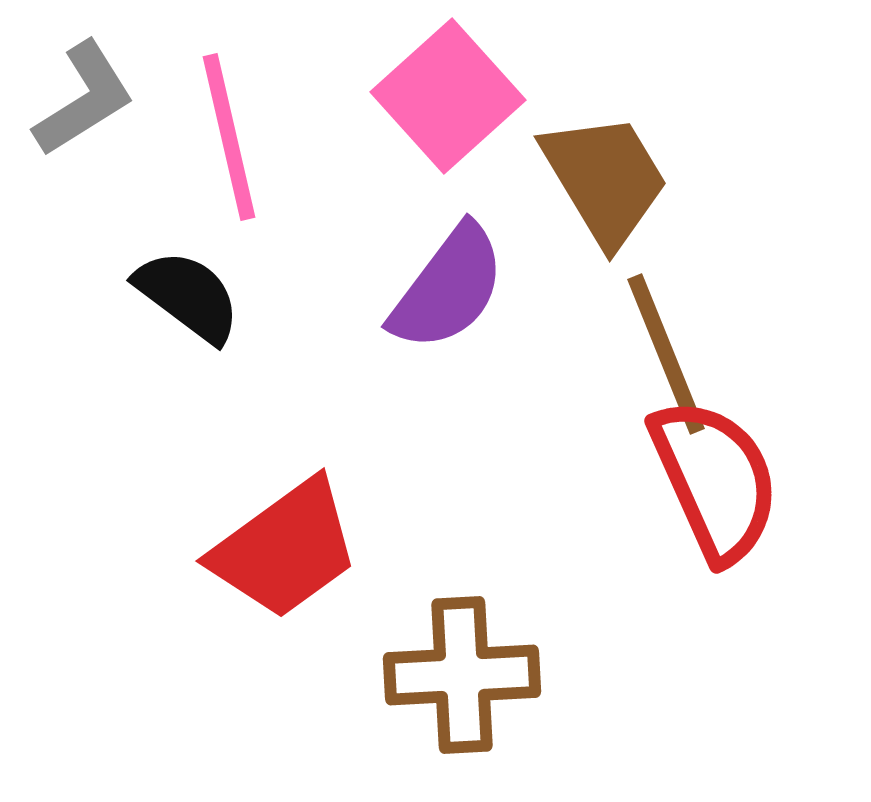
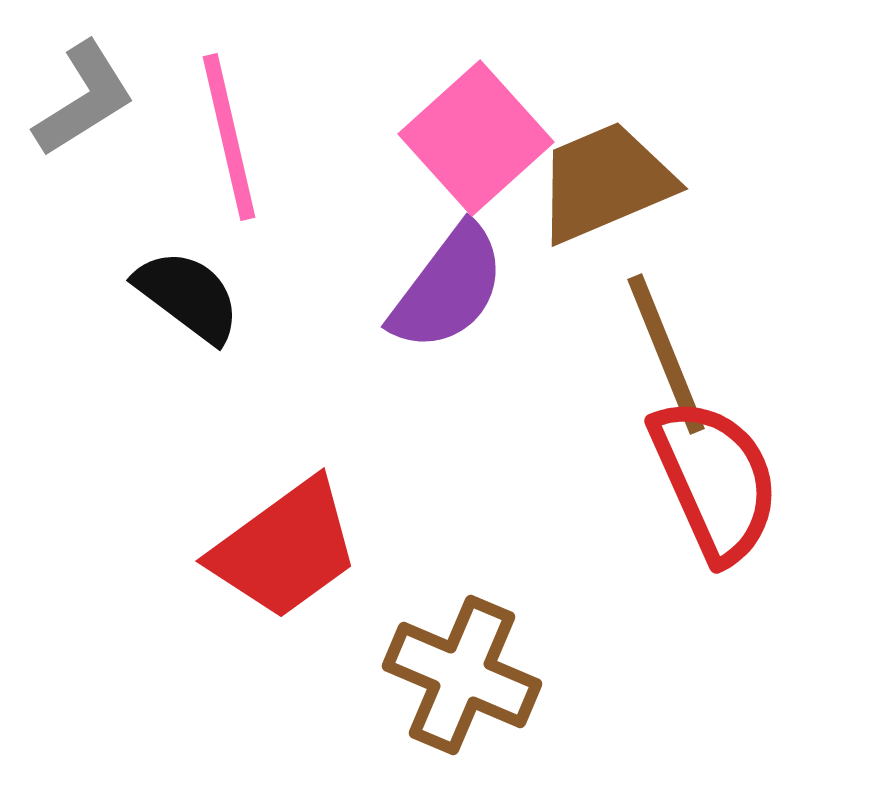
pink square: moved 28 px right, 42 px down
brown trapezoid: moved 3 px down; rotated 82 degrees counterclockwise
brown cross: rotated 26 degrees clockwise
